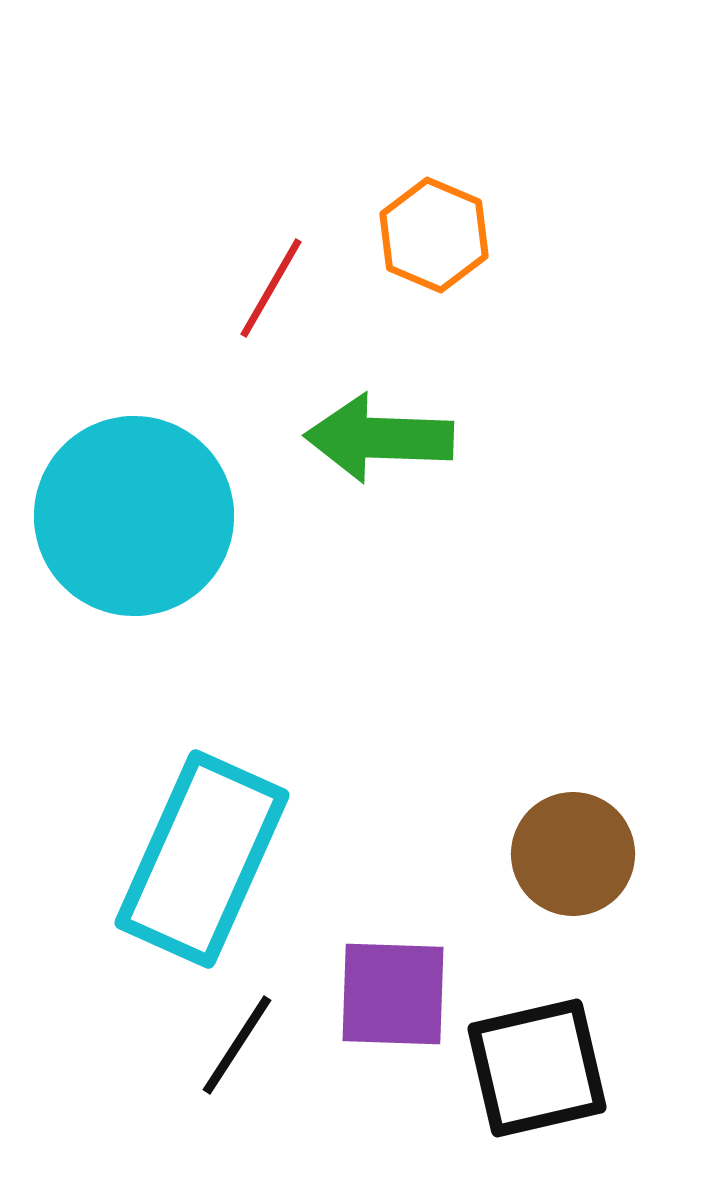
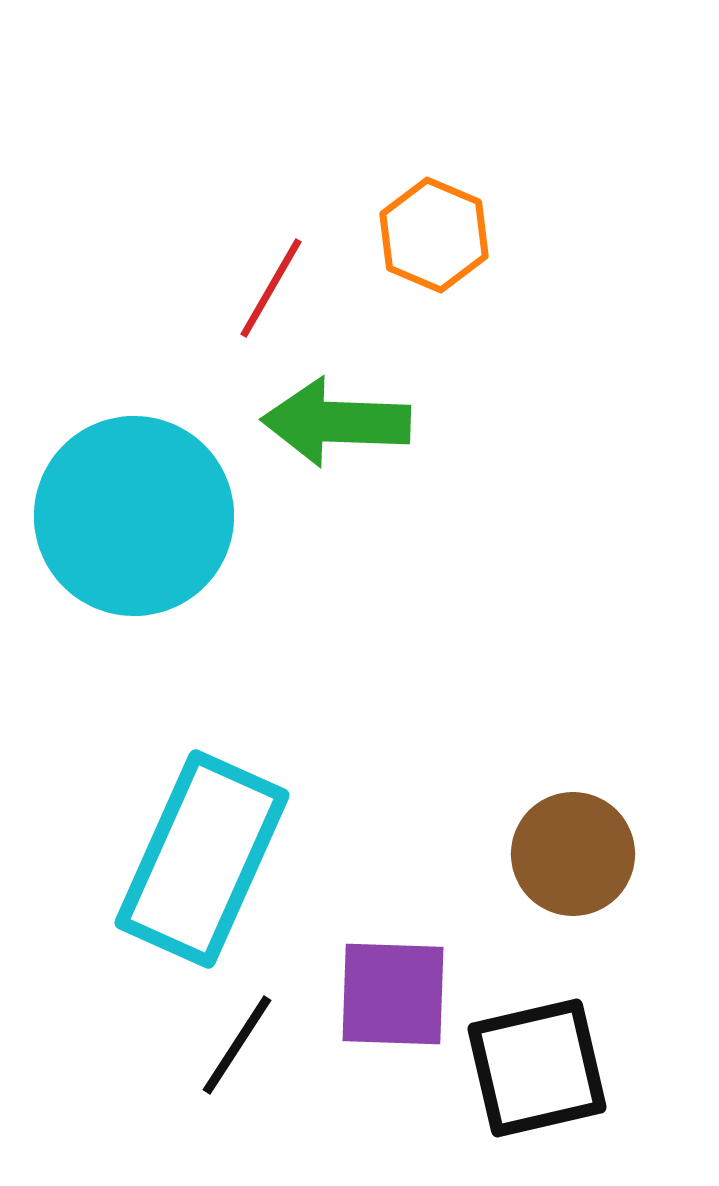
green arrow: moved 43 px left, 16 px up
